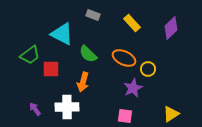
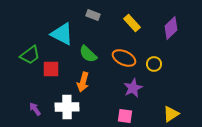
yellow circle: moved 6 px right, 5 px up
